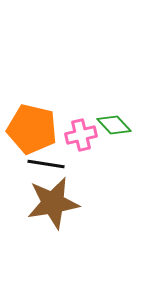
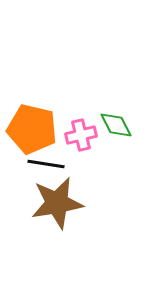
green diamond: moved 2 px right; rotated 16 degrees clockwise
brown star: moved 4 px right
